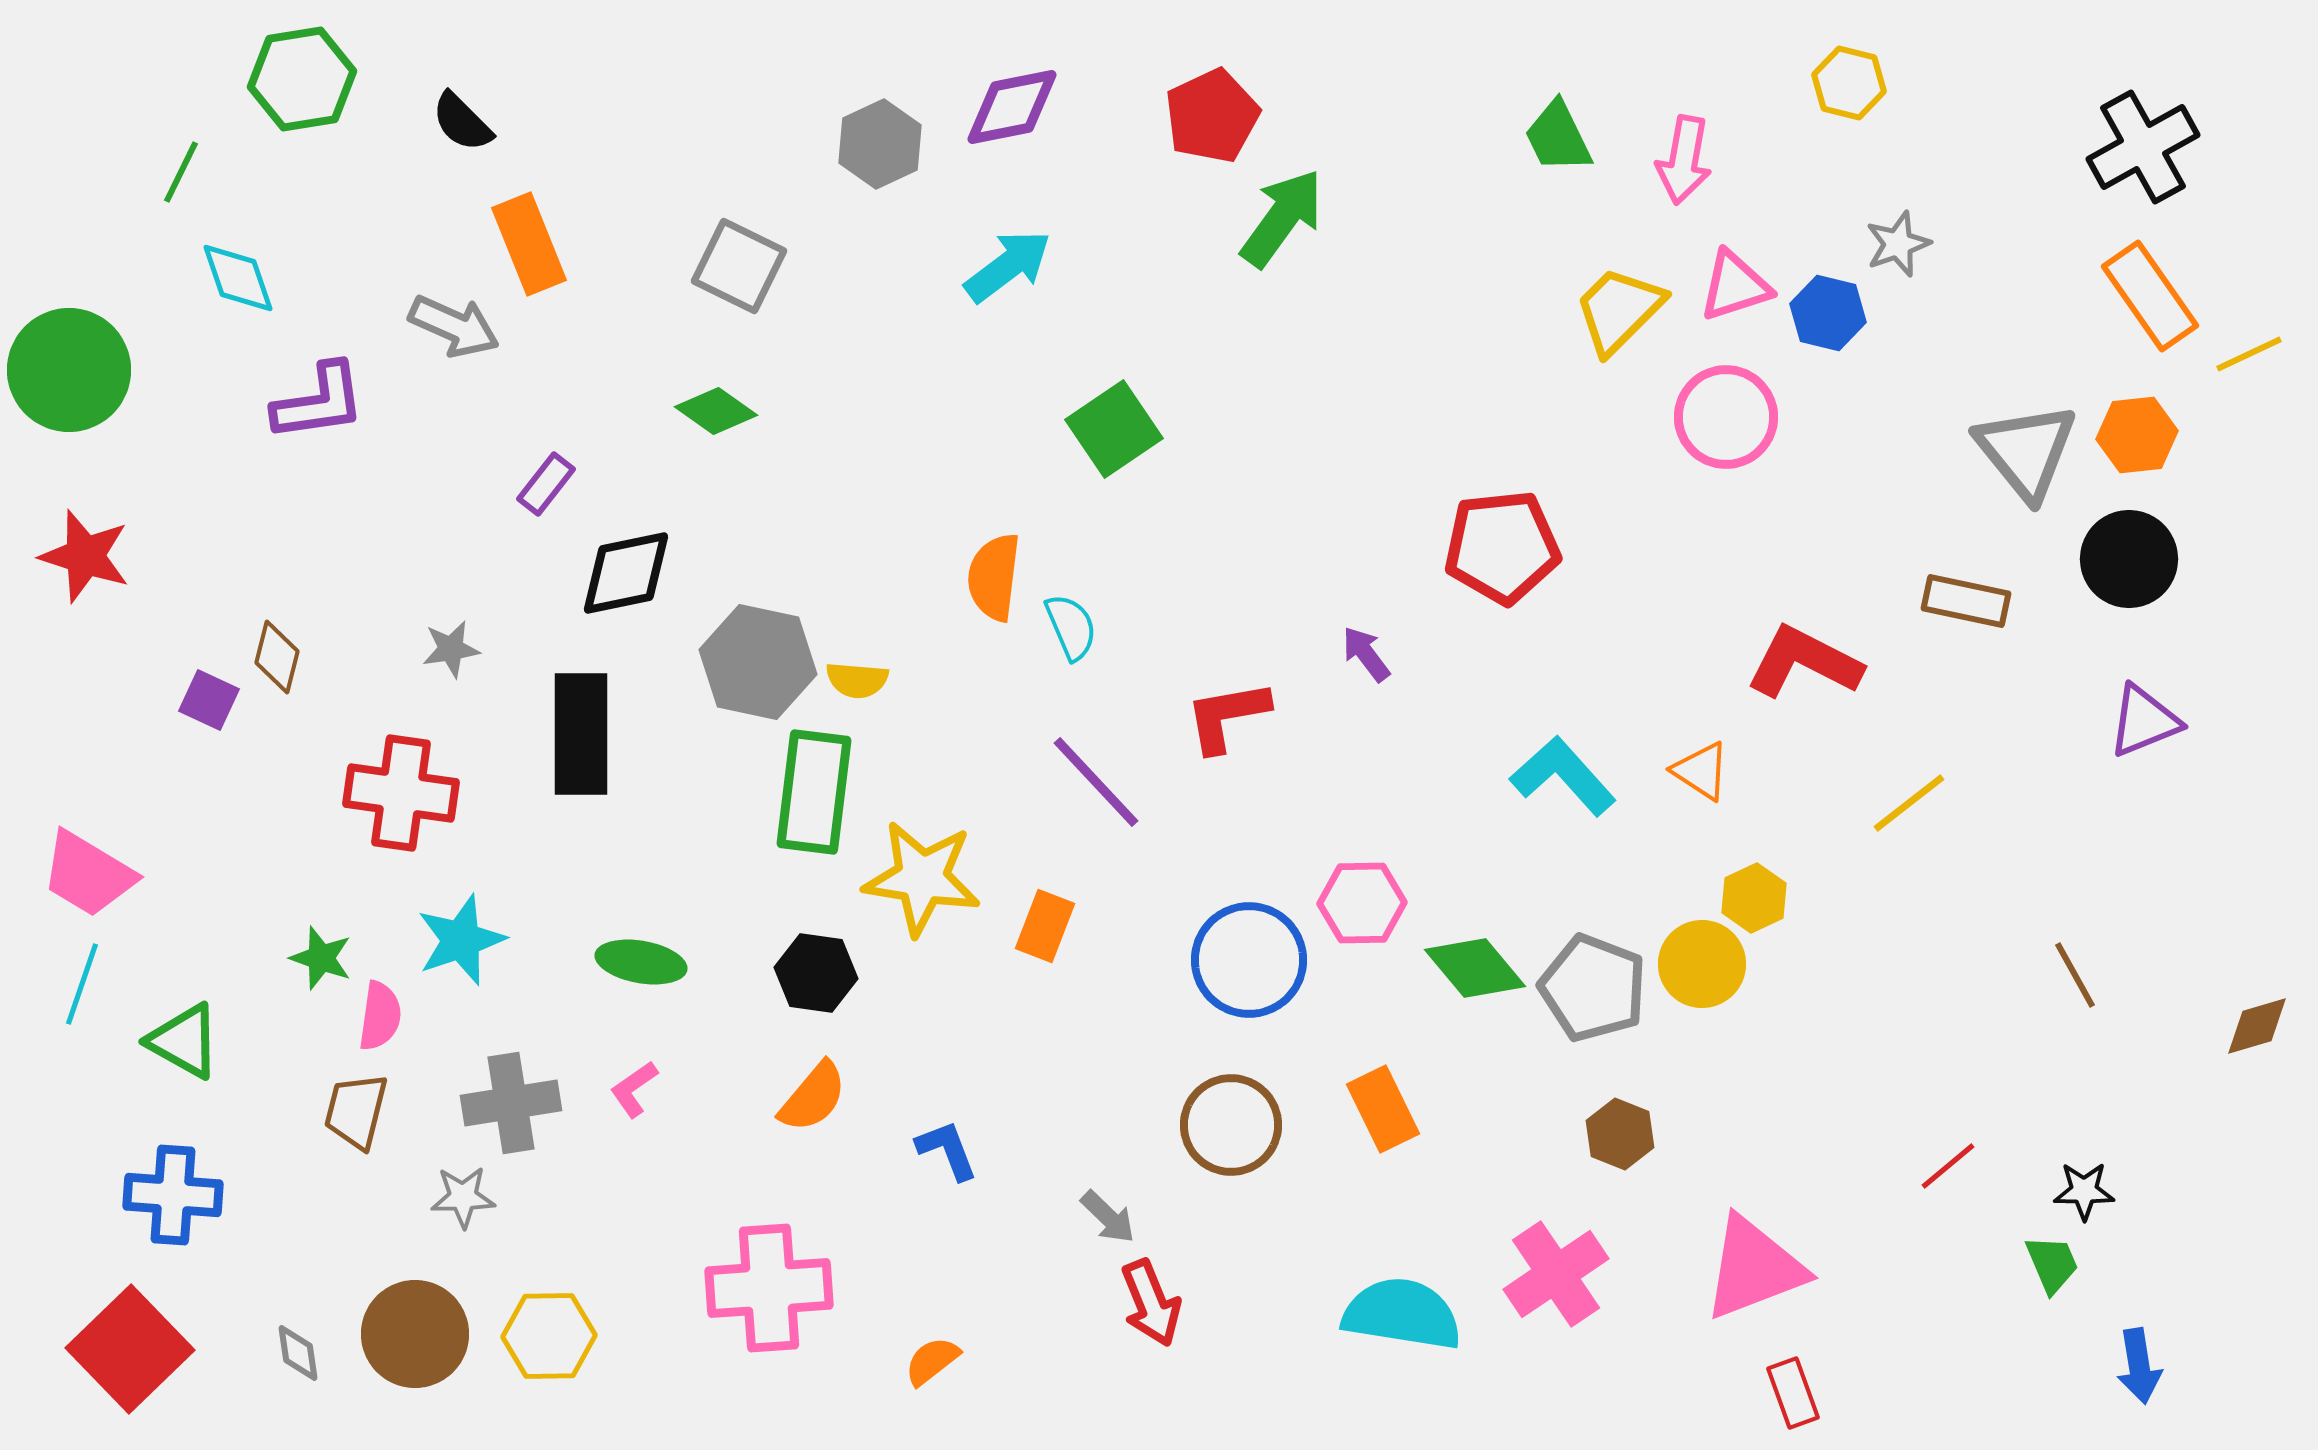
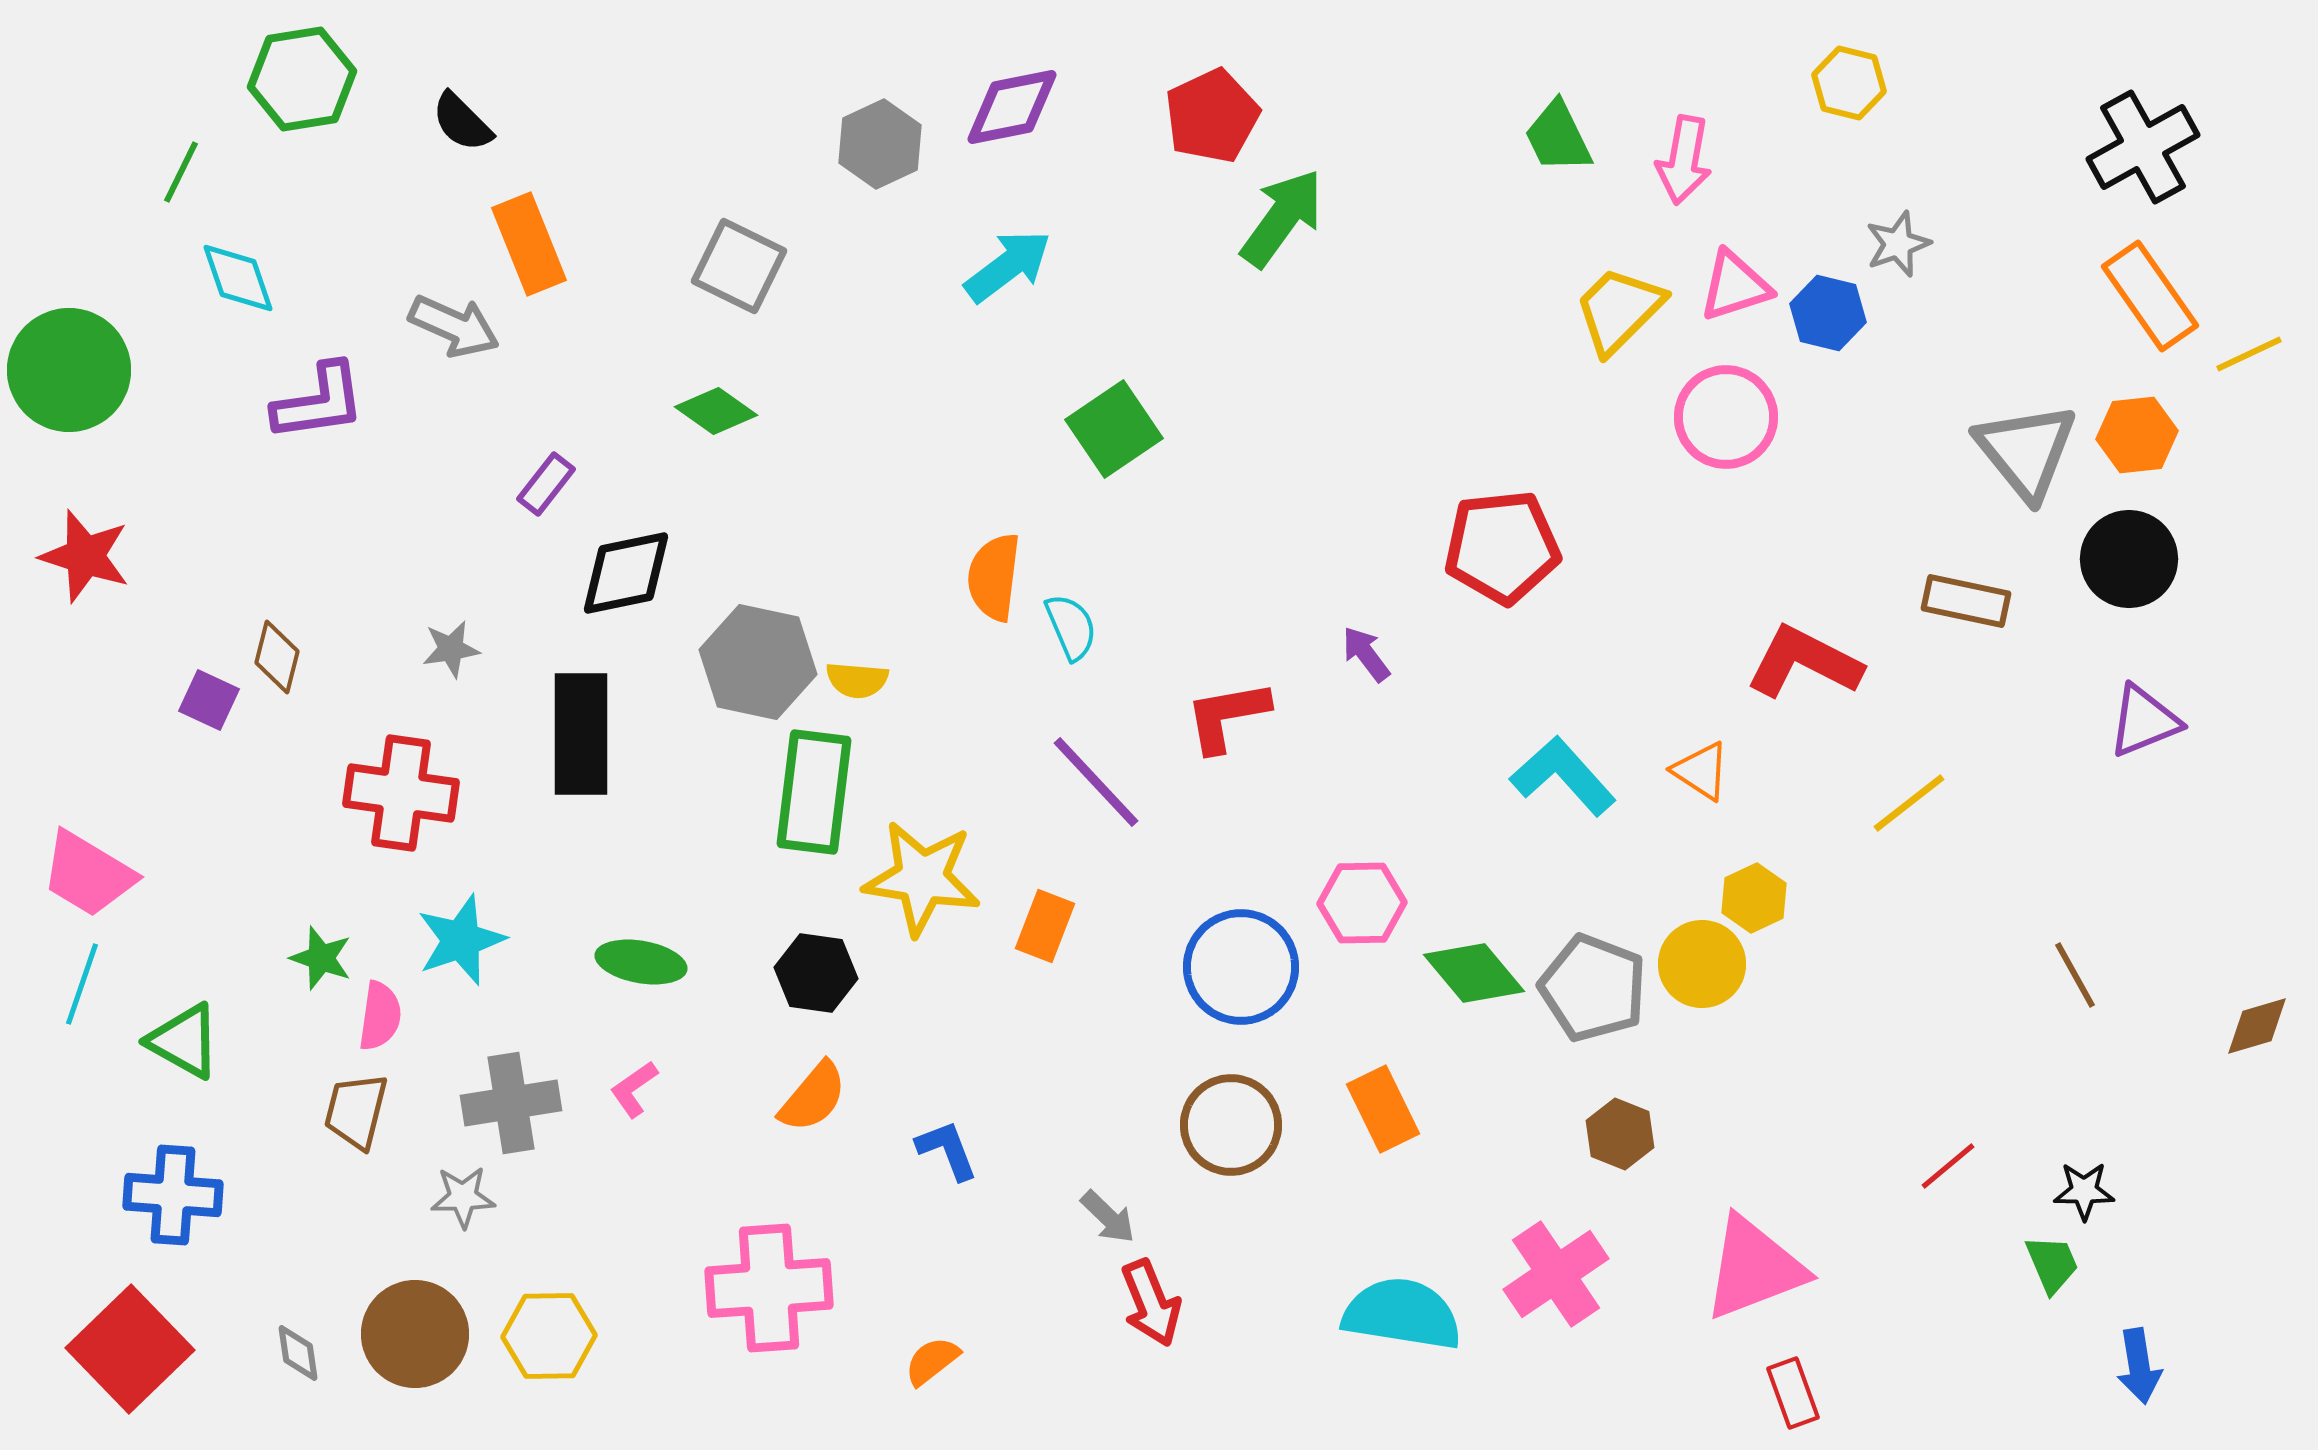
blue circle at (1249, 960): moved 8 px left, 7 px down
green diamond at (1475, 968): moved 1 px left, 5 px down
